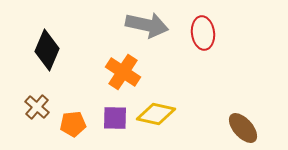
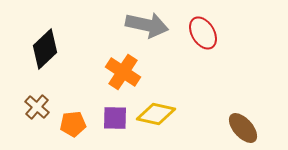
red ellipse: rotated 24 degrees counterclockwise
black diamond: moved 2 px left, 1 px up; rotated 24 degrees clockwise
